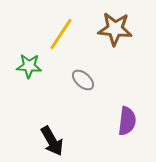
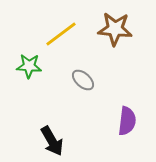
yellow line: rotated 20 degrees clockwise
